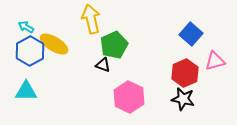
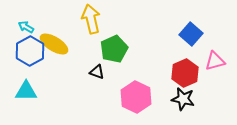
green pentagon: moved 4 px down
black triangle: moved 6 px left, 7 px down
pink hexagon: moved 7 px right
